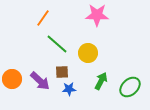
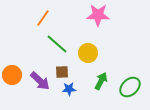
pink star: moved 1 px right
orange circle: moved 4 px up
